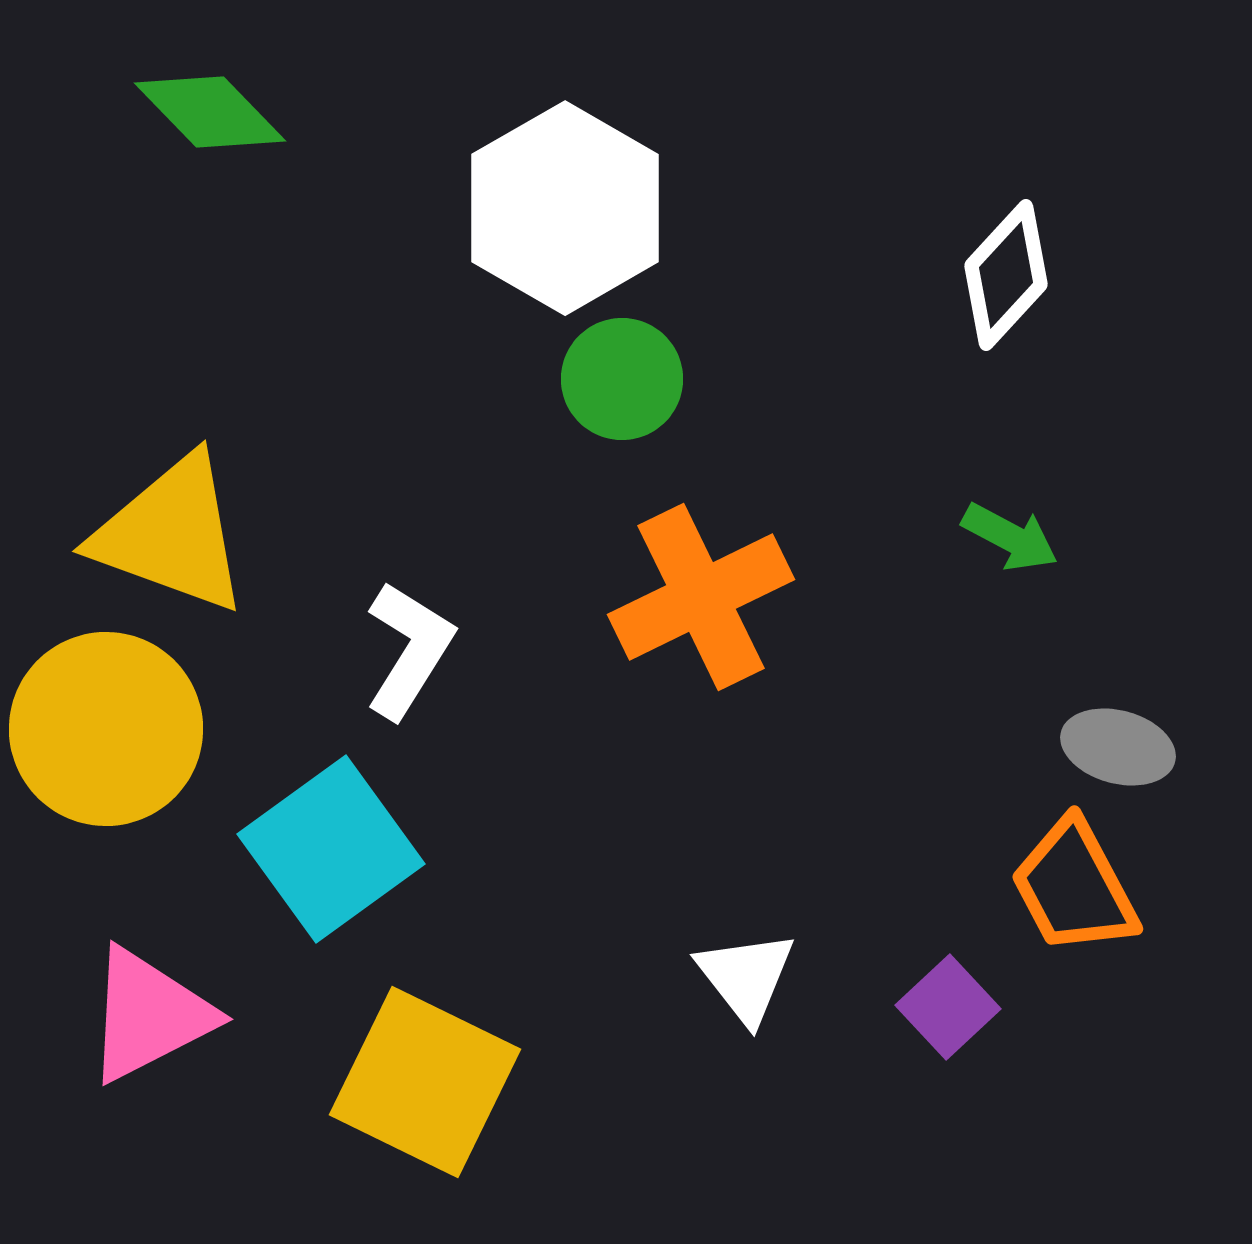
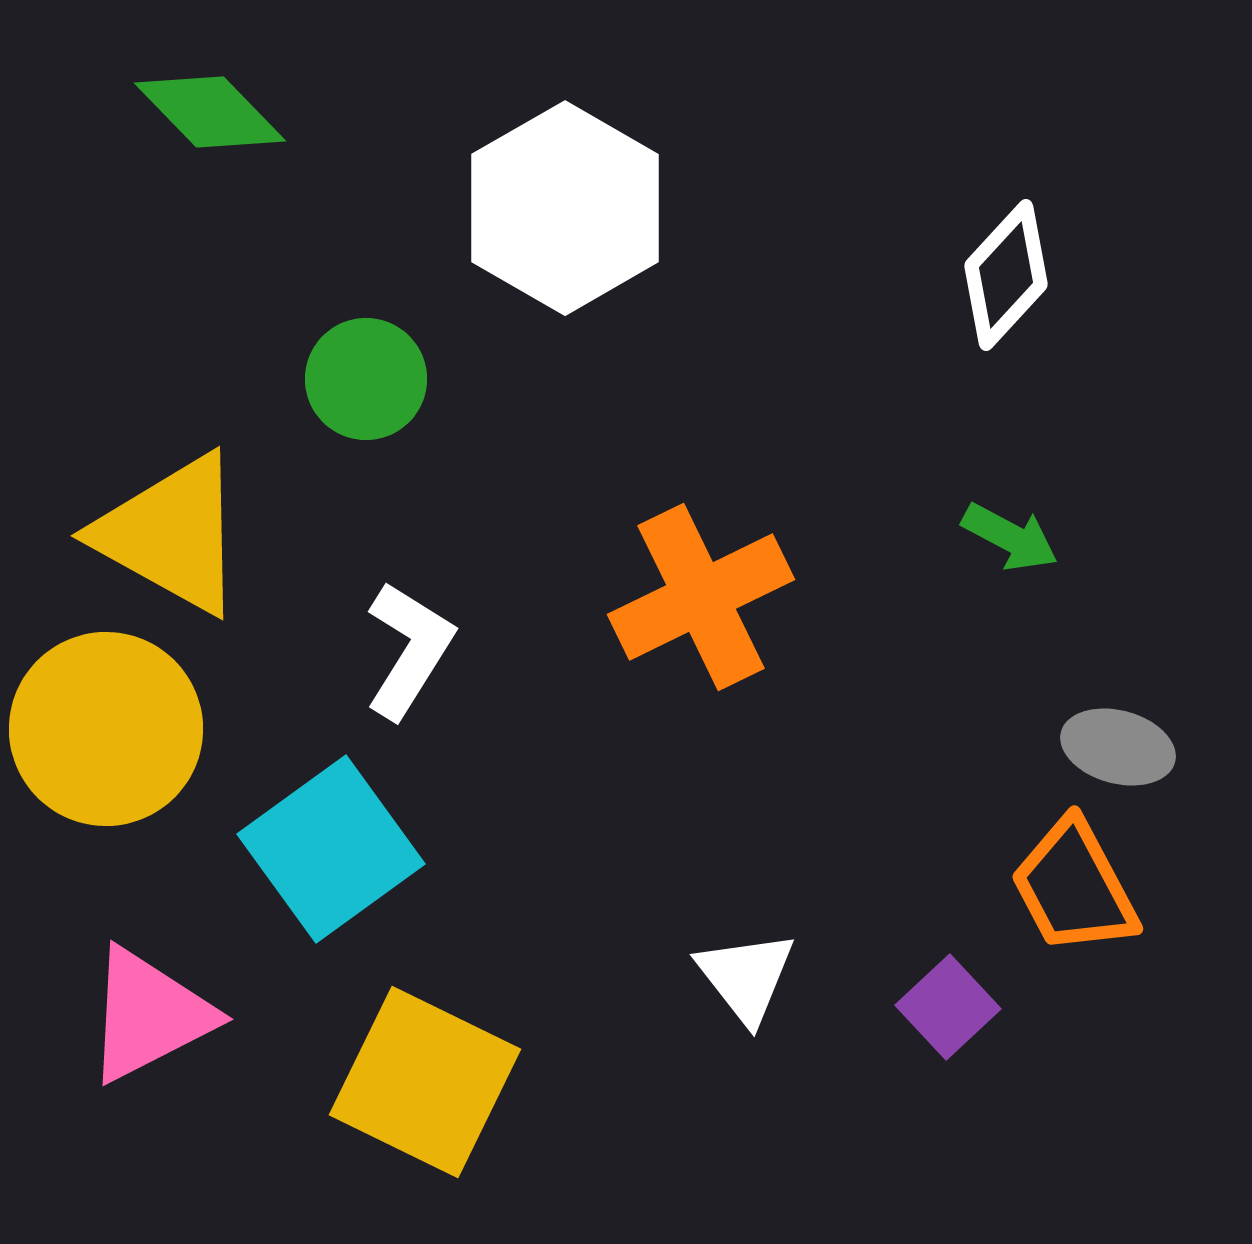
green circle: moved 256 px left
yellow triangle: rotated 9 degrees clockwise
